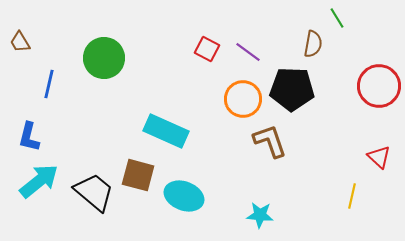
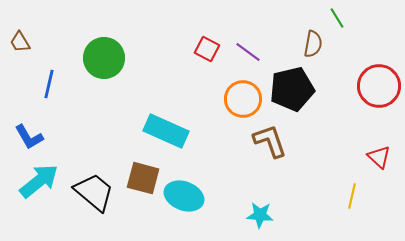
black pentagon: rotated 15 degrees counterclockwise
blue L-shape: rotated 44 degrees counterclockwise
brown square: moved 5 px right, 3 px down
